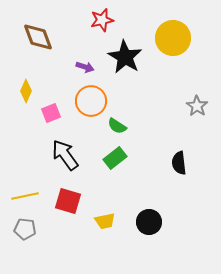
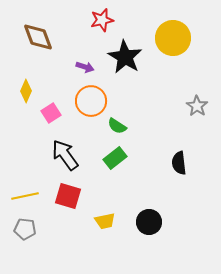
pink square: rotated 12 degrees counterclockwise
red square: moved 5 px up
